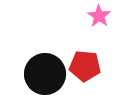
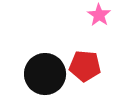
pink star: moved 1 px up
